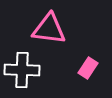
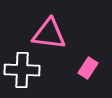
pink triangle: moved 5 px down
